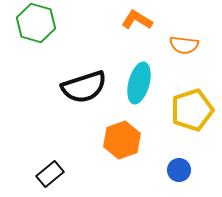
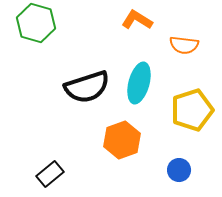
black semicircle: moved 3 px right
